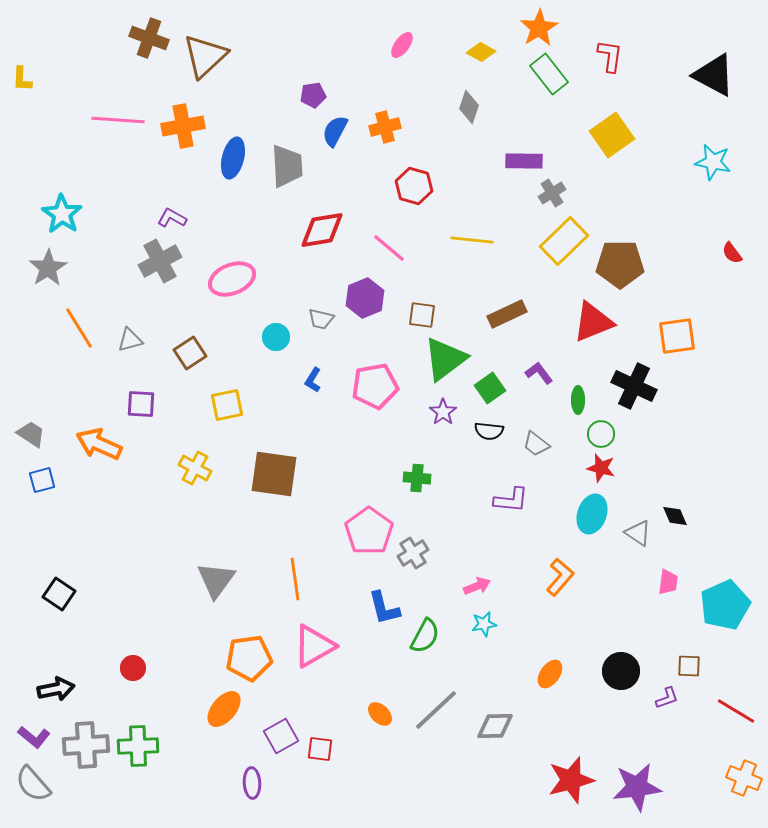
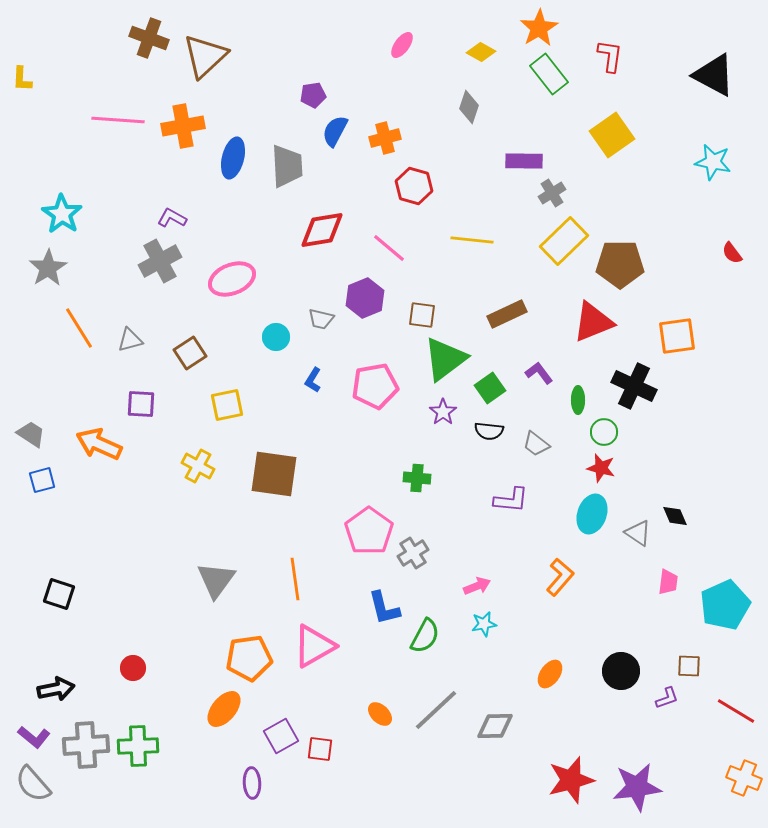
orange cross at (385, 127): moved 11 px down
green circle at (601, 434): moved 3 px right, 2 px up
yellow cross at (195, 468): moved 3 px right, 2 px up
black square at (59, 594): rotated 16 degrees counterclockwise
